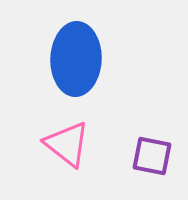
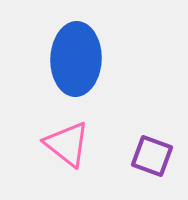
purple square: rotated 9 degrees clockwise
